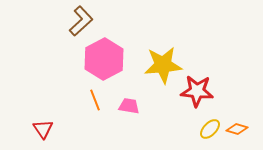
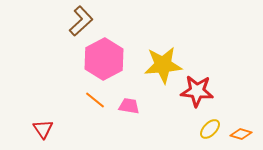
orange line: rotated 30 degrees counterclockwise
orange diamond: moved 4 px right, 5 px down
